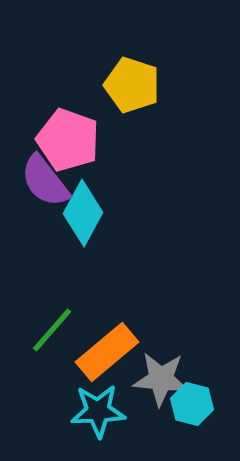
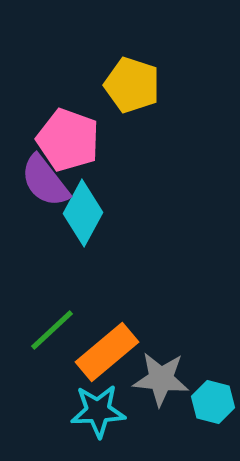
green line: rotated 6 degrees clockwise
cyan hexagon: moved 21 px right, 2 px up
